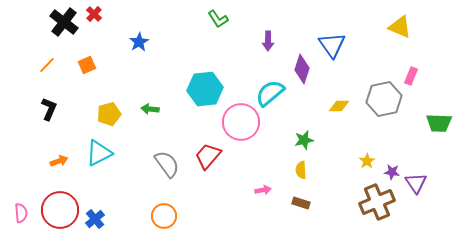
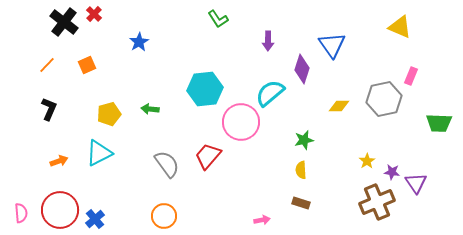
pink arrow: moved 1 px left, 30 px down
